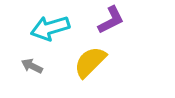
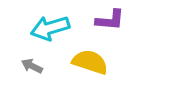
purple L-shape: moved 1 px left; rotated 32 degrees clockwise
yellow semicircle: rotated 63 degrees clockwise
